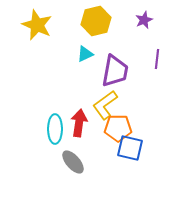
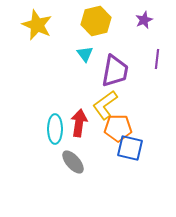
cyan triangle: rotated 42 degrees counterclockwise
